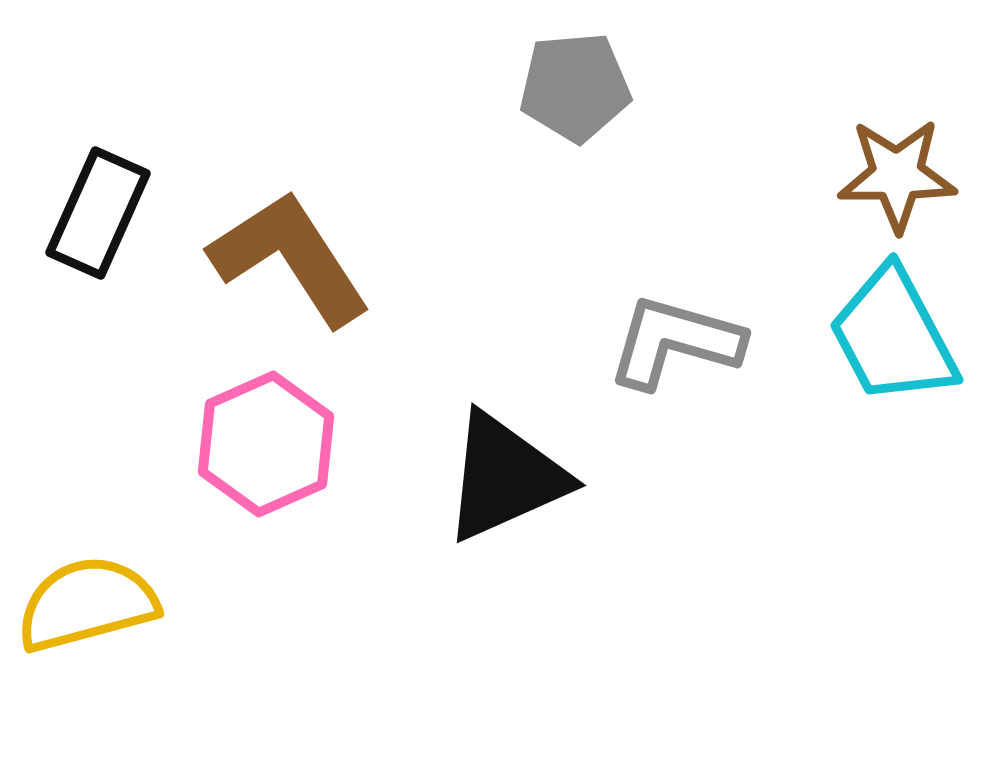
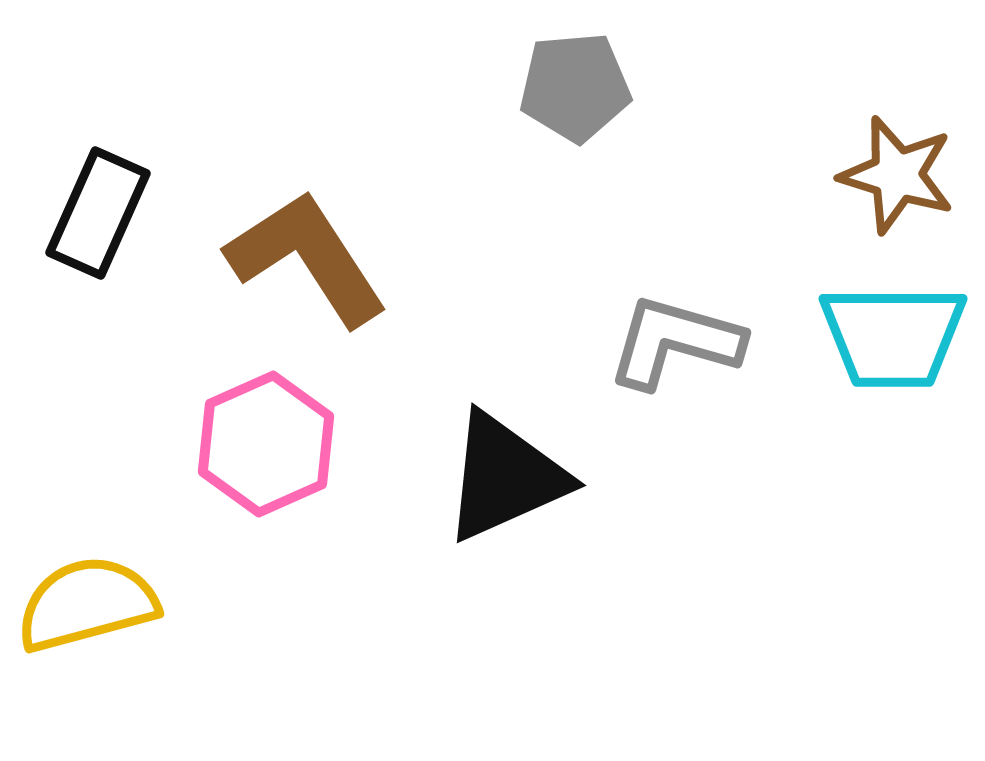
brown star: rotated 17 degrees clockwise
brown L-shape: moved 17 px right
cyan trapezoid: rotated 62 degrees counterclockwise
